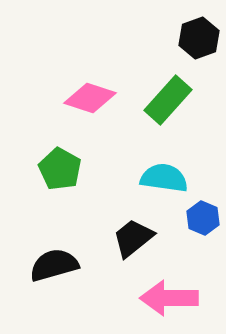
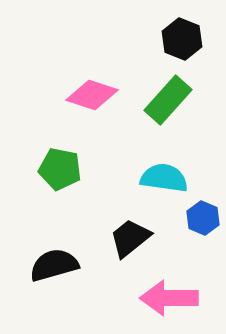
black hexagon: moved 17 px left, 1 px down; rotated 18 degrees counterclockwise
pink diamond: moved 2 px right, 3 px up
green pentagon: rotated 18 degrees counterclockwise
black trapezoid: moved 3 px left
